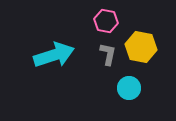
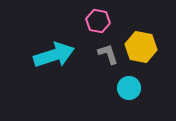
pink hexagon: moved 8 px left
gray L-shape: rotated 30 degrees counterclockwise
